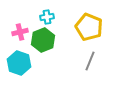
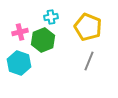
cyan cross: moved 4 px right
yellow pentagon: moved 1 px left
gray line: moved 1 px left
